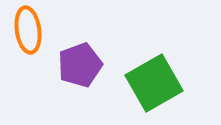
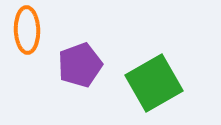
orange ellipse: moved 1 px left; rotated 6 degrees clockwise
